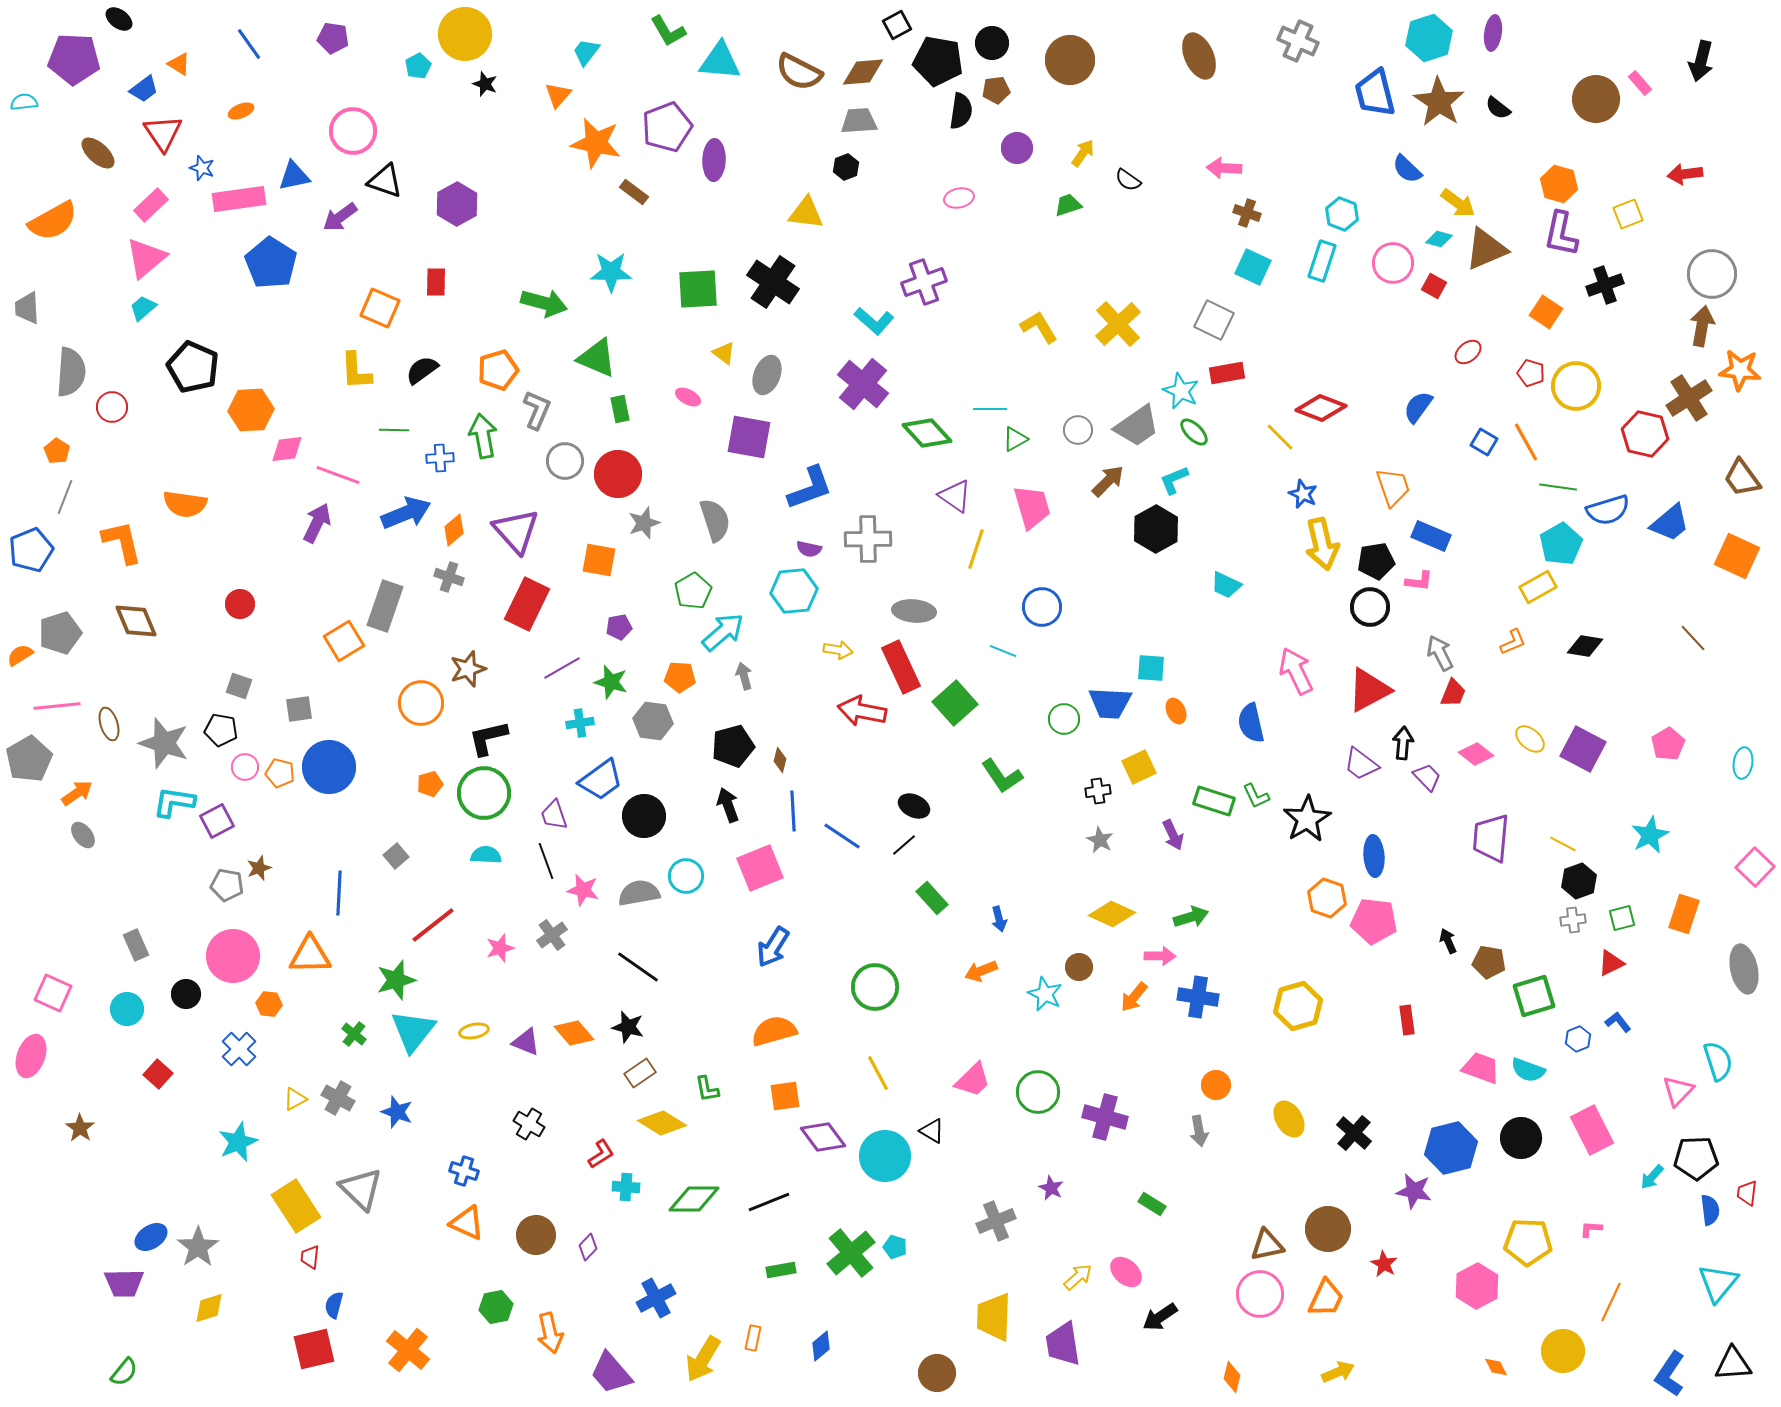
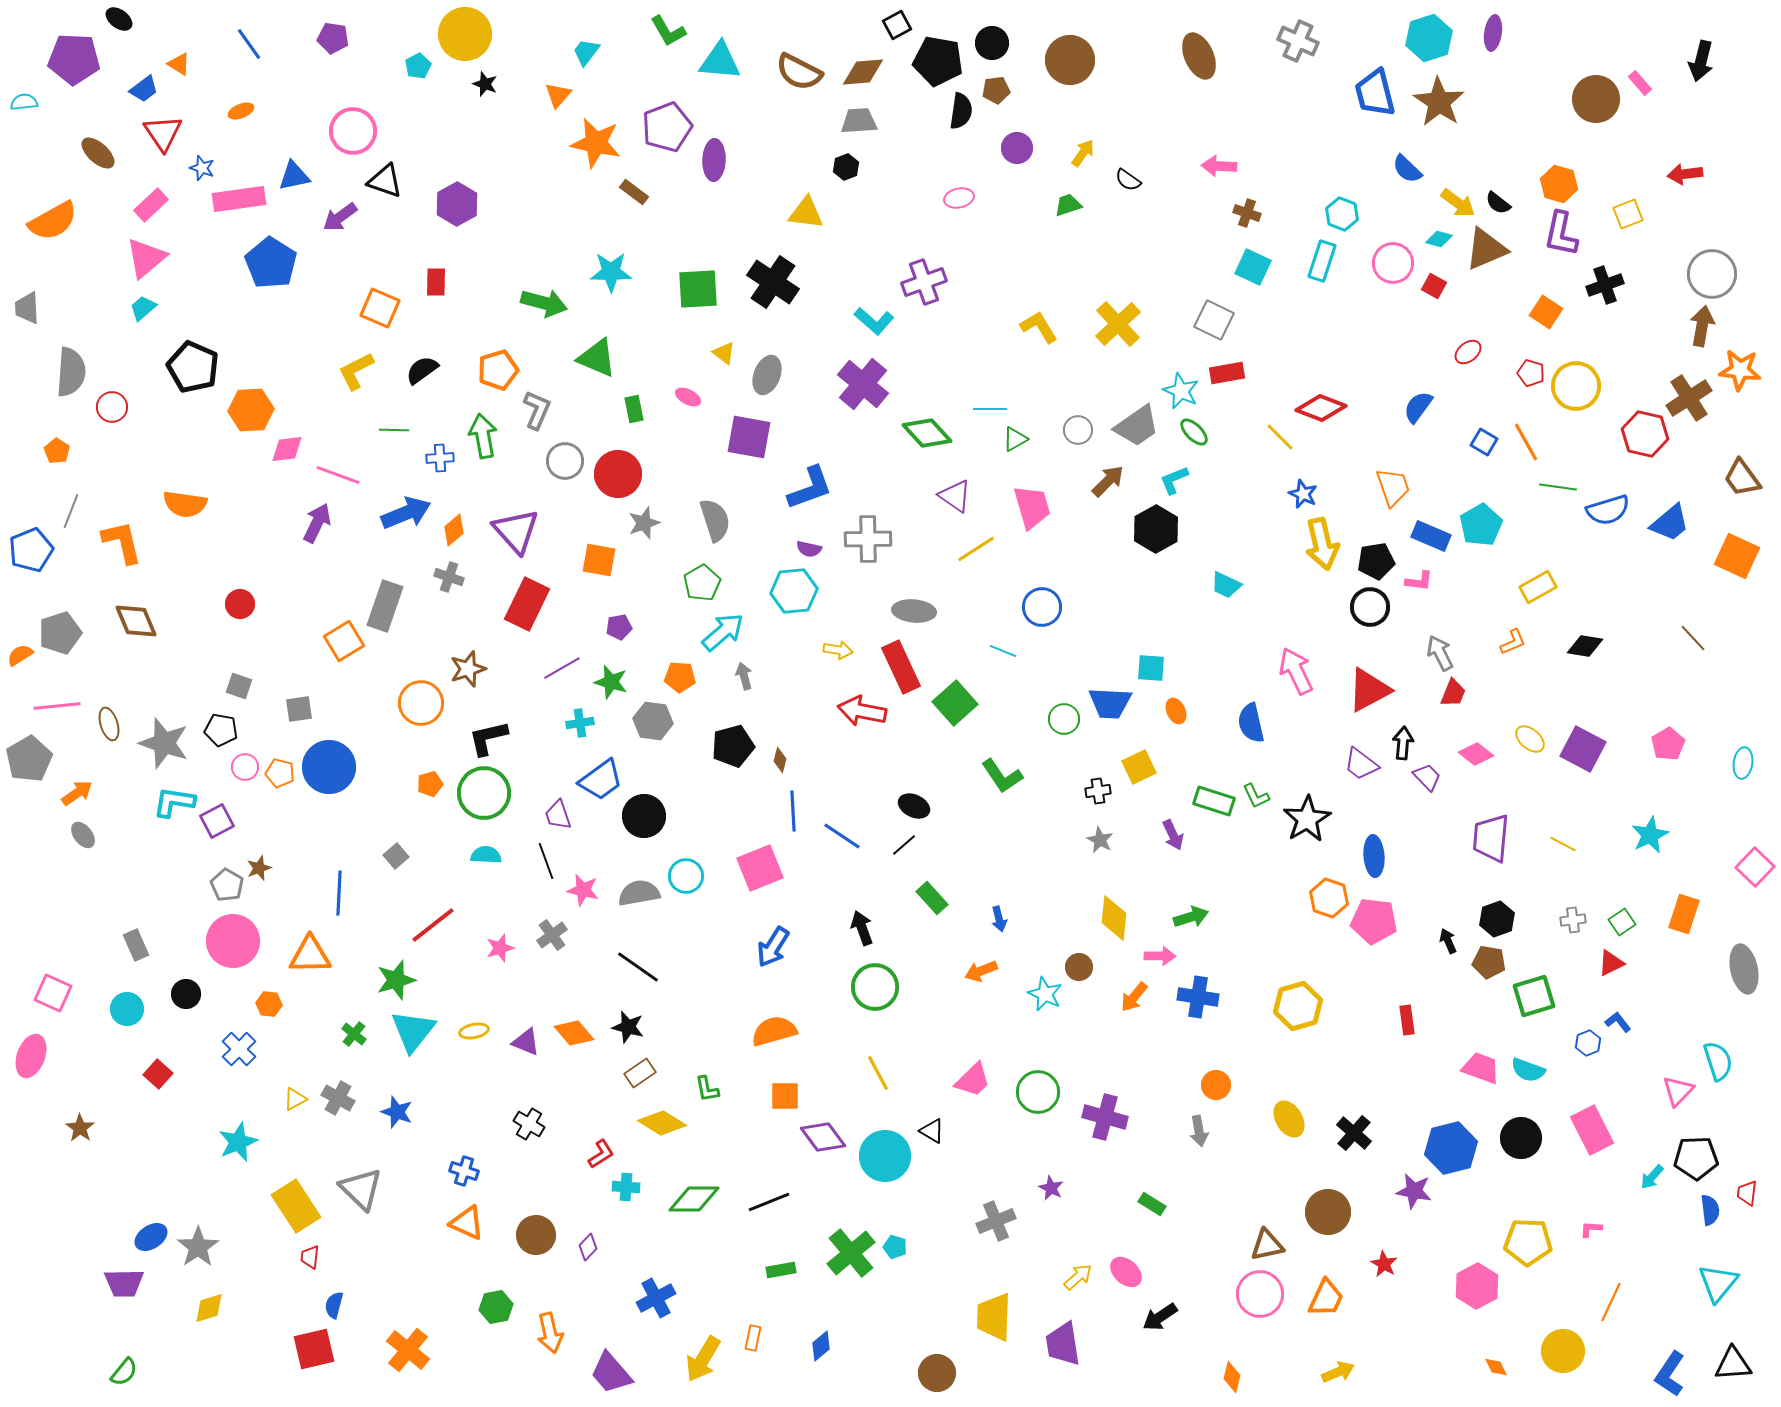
black semicircle at (1498, 108): moved 95 px down
pink arrow at (1224, 168): moved 5 px left, 2 px up
yellow L-shape at (356, 371): rotated 66 degrees clockwise
green rectangle at (620, 409): moved 14 px right
gray line at (65, 497): moved 6 px right, 14 px down
cyan pentagon at (1561, 544): moved 80 px left, 19 px up
yellow line at (976, 549): rotated 39 degrees clockwise
green pentagon at (693, 591): moved 9 px right, 8 px up
black arrow at (728, 805): moved 134 px right, 123 px down
purple trapezoid at (554, 815): moved 4 px right
black hexagon at (1579, 881): moved 82 px left, 38 px down
gray pentagon at (227, 885): rotated 20 degrees clockwise
orange hexagon at (1327, 898): moved 2 px right
yellow diamond at (1112, 914): moved 2 px right, 4 px down; rotated 72 degrees clockwise
green square at (1622, 918): moved 4 px down; rotated 20 degrees counterclockwise
pink circle at (233, 956): moved 15 px up
blue hexagon at (1578, 1039): moved 10 px right, 4 px down
orange square at (785, 1096): rotated 8 degrees clockwise
brown circle at (1328, 1229): moved 17 px up
